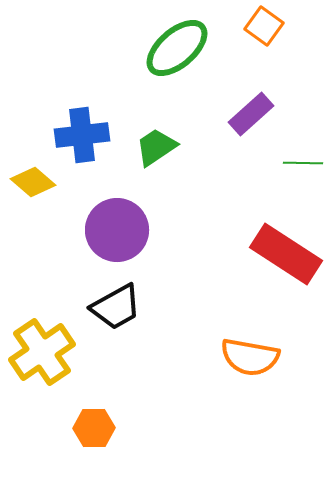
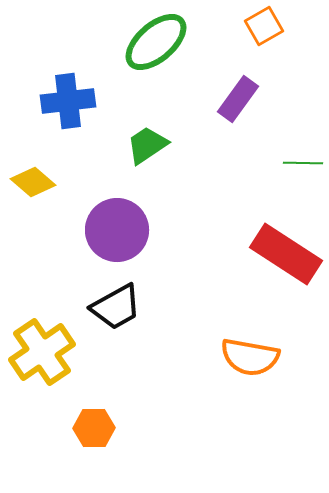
orange square: rotated 24 degrees clockwise
green ellipse: moved 21 px left, 6 px up
purple rectangle: moved 13 px left, 15 px up; rotated 12 degrees counterclockwise
blue cross: moved 14 px left, 34 px up
green trapezoid: moved 9 px left, 2 px up
